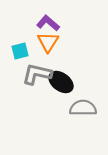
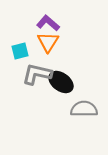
gray semicircle: moved 1 px right, 1 px down
